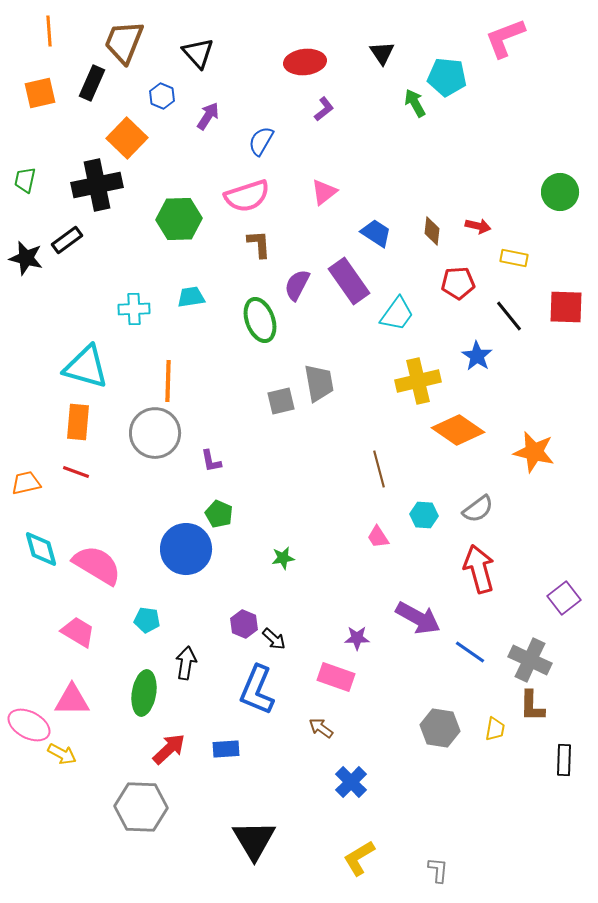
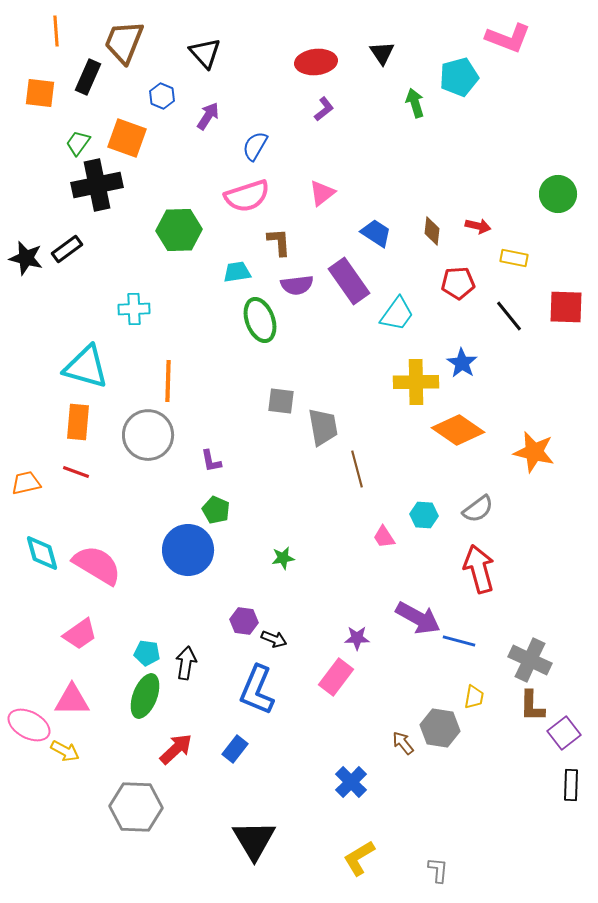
orange line at (49, 31): moved 7 px right
pink L-shape at (505, 38): moved 3 px right; rotated 138 degrees counterclockwise
black triangle at (198, 53): moved 7 px right
red ellipse at (305, 62): moved 11 px right
cyan pentagon at (447, 77): moved 12 px right; rotated 21 degrees counterclockwise
black rectangle at (92, 83): moved 4 px left, 6 px up
orange square at (40, 93): rotated 20 degrees clockwise
green arrow at (415, 103): rotated 12 degrees clockwise
orange square at (127, 138): rotated 24 degrees counterclockwise
blue semicircle at (261, 141): moved 6 px left, 5 px down
green trapezoid at (25, 180): moved 53 px right, 37 px up; rotated 24 degrees clockwise
pink triangle at (324, 192): moved 2 px left, 1 px down
green circle at (560, 192): moved 2 px left, 2 px down
green hexagon at (179, 219): moved 11 px down
black rectangle at (67, 240): moved 9 px down
brown L-shape at (259, 244): moved 20 px right, 2 px up
purple semicircle at (297, 285): rotated 124 degrees counterclockwise
cyan trapezoid at (191, 297): moved 46 px right, 25 px up
blue star at (477, 356): moved 15 px left, 7 px down
yellow cross at (418, 381): moved 2 px left, 1 px down; rotated 12 degrees clockwise
gray trapezoid at (319, 383): moved 4 px right, 44 px down
gray square at (281, 401): rotated 20 degrees clockwise
gray circle at (155, 433): moved 7 px left, 2 px down
brown line at (379, 469): moved 22 px left
green pentagon at (219, 514): moved 3 px left, 4 px up
pink trapezoid at (378, 537): moved 6 px right
cyan diamond at (41, 549): moved 1 px right, 4 px down
blue circle at (186, 549): moved 2 px right, 1 px down
purple square at (564, 598): moved 135 px down
cyan pentagon at (147, 620): moved 33 px down
purple hexagon at (244, 624): moved 3 px up; rotated 16 degrees counterclockwise
pink trapezoid at (78, 632): moved 2 px right, 2 px down; rotated 114 degrees clockwise
black arrow at (274, 639): rotated 20 degrees counterclockwise
blue line at (470, 652): moved 11 px left, 11 px up; rotated 20 degrees counterclockwise
pink rectangle at (336, 677): rotated 72 degrees counterclockwise
green ellipse at (144, 693): moved 1 px right, 3 px down; rotated 12 degrees clockwise
brown arrow at (321, 728): moved 82 px right, 15 px down; rotated 15 degrees clockwise
yellow trapezoid at (495, 729): moved 21 px left, 32 px up
red arrow at (169, 749): moved 7 px right
blue rectangle at (226, 749): moved 9 px right; rotated 48 degrees counterclockwise
yellow arrow at (62, 754): moved 3 px right, 3 px up
black rectangle at (564, 760): moved 7 px right, 25 px down
gray hexagon at (141, 807): moved 5 px left
